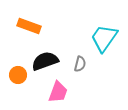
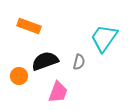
gray semicircle: moved 1 px left, 2 px up
orange circle: moved 1 px right, 1 px down
